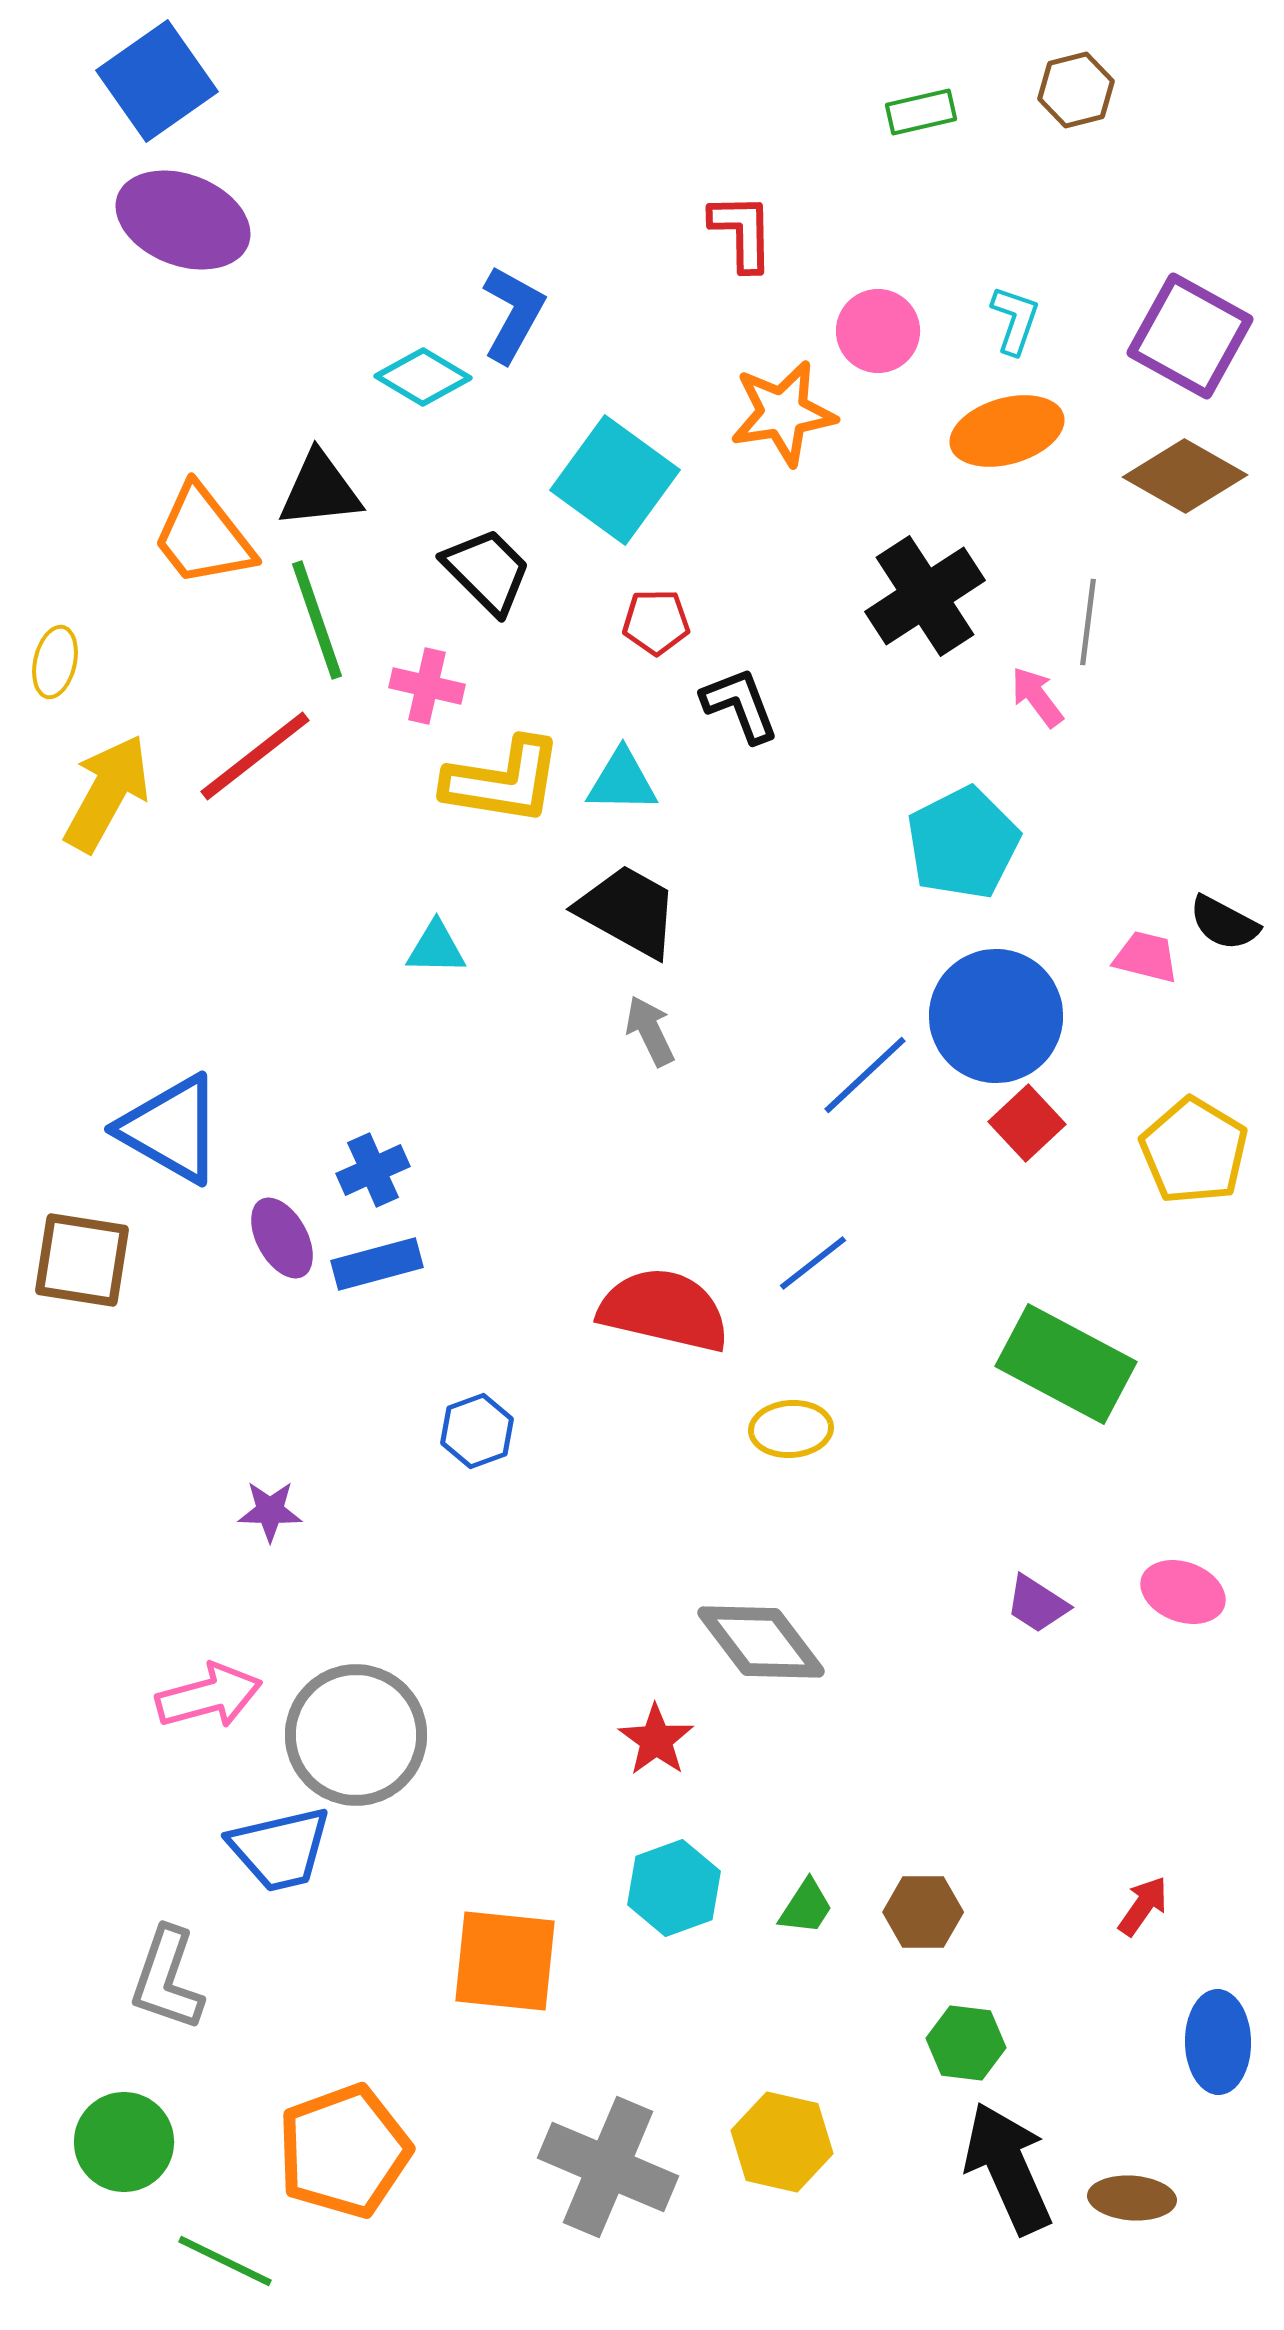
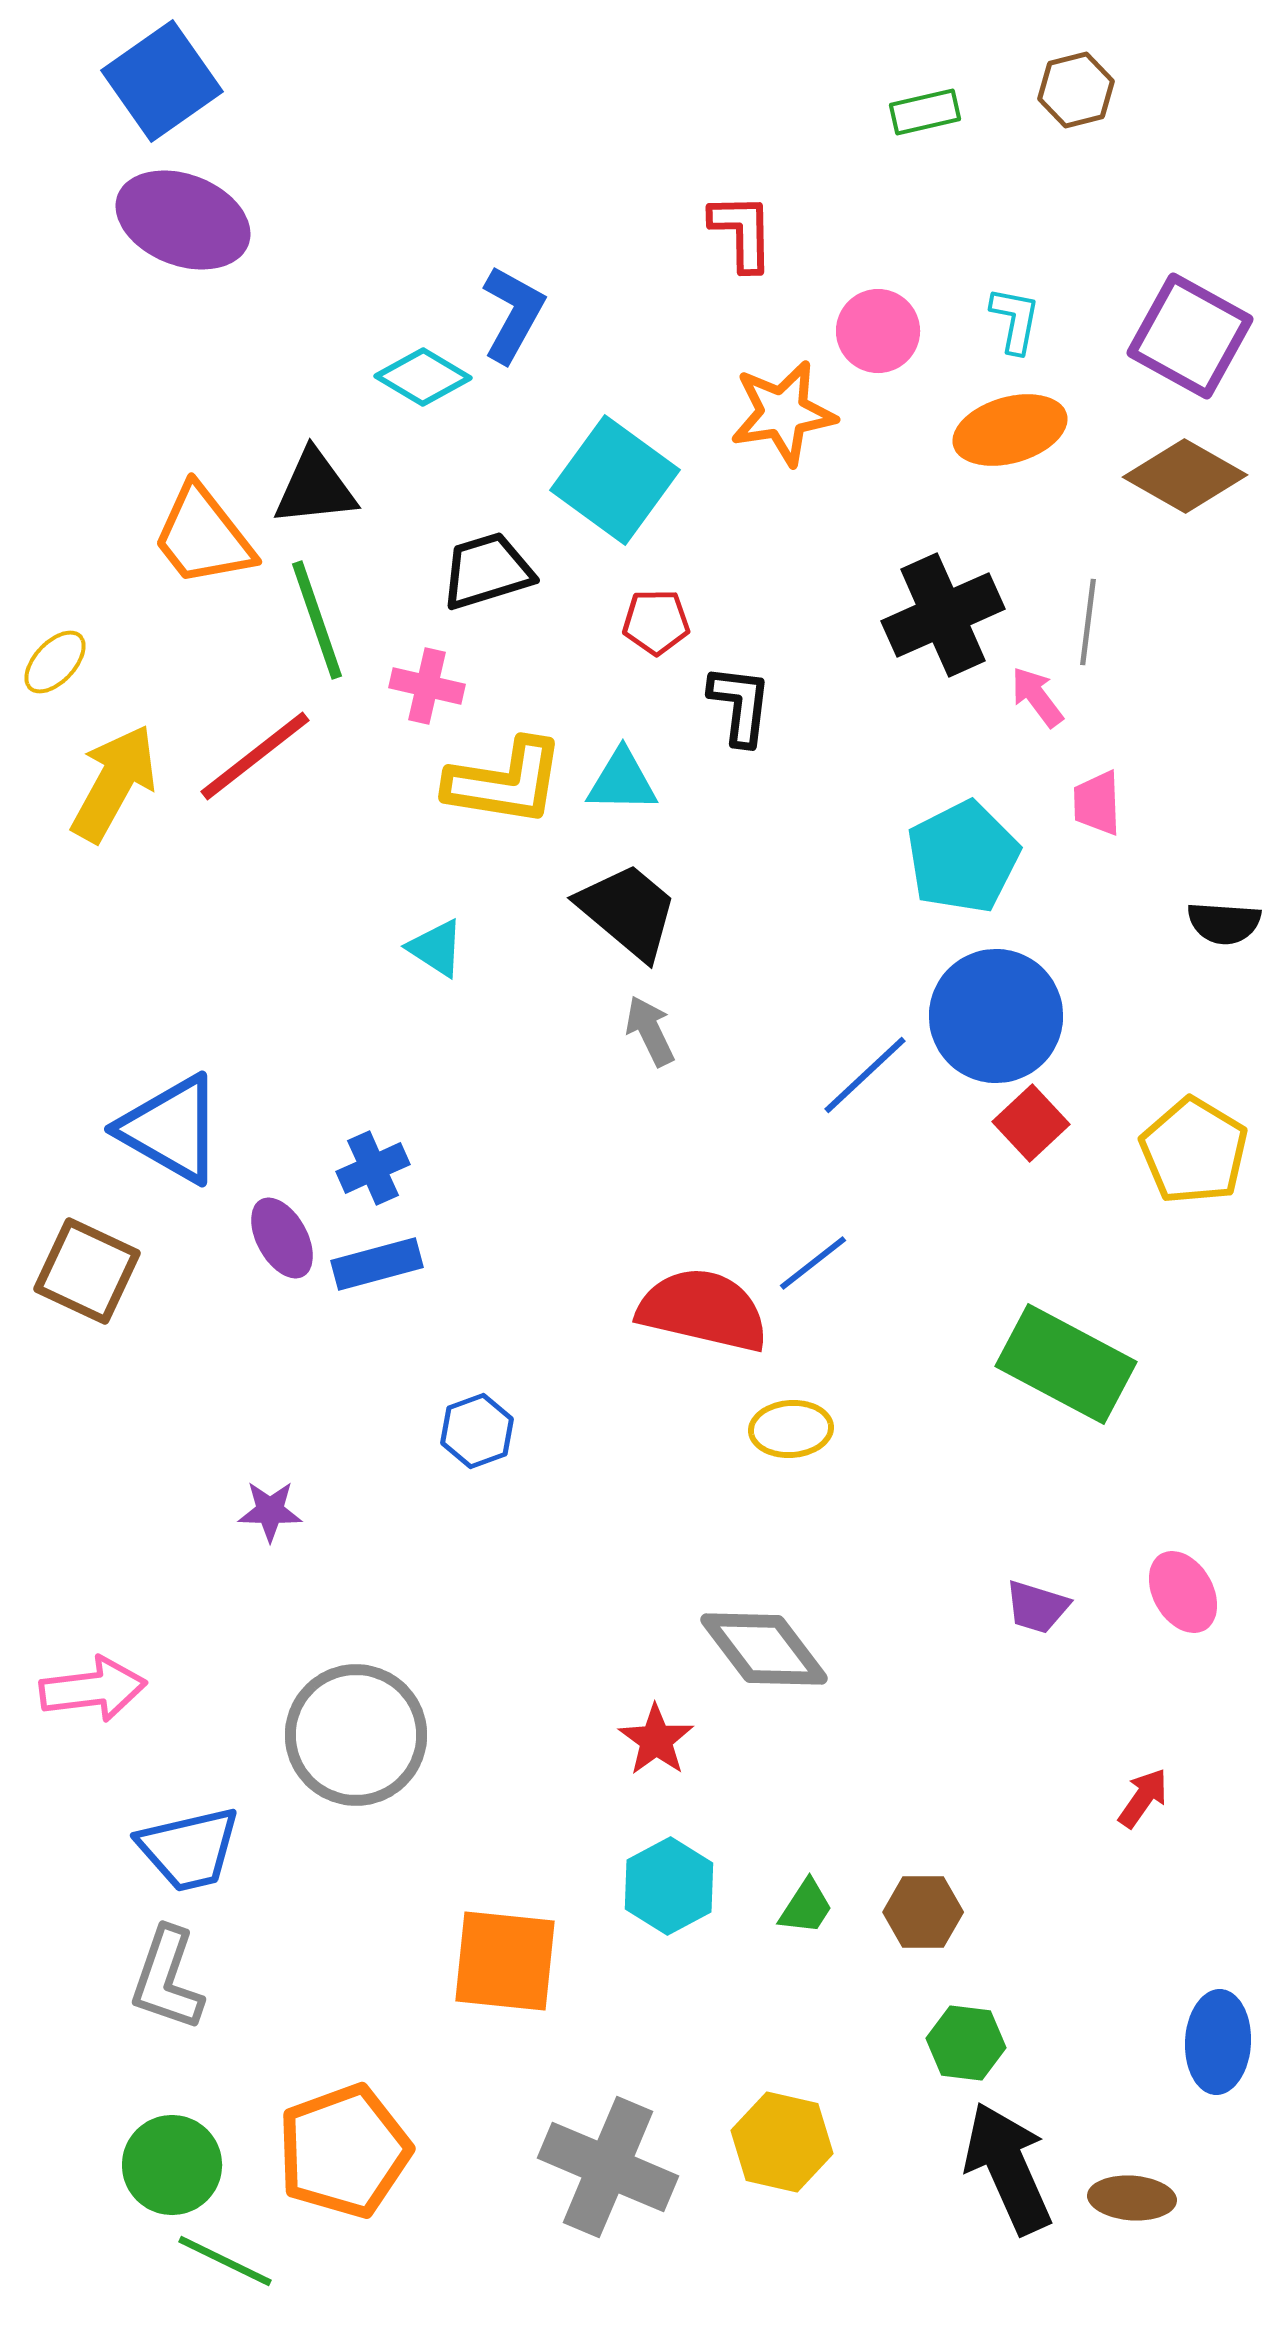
blue square at (157, 81): moved 5 px right
green rectangle at (921, 112): moved 4 px right
cyan L-shape at (1015, 320): rotated 8 degrees counterclockwise
orange ellipse at (1007, 431): moved 3 px right, 1 px up
black triangle at (320, 490): moved 5 px left, 2 px up
black trapezoid at (487, 571): rotated 62 degrees counterclockwise
black cross at (925, 596): moved 18 px right, 19 px down; rotated 9 degrees clockwise
yellow ellipse at (55, 662): rotated 30 degrees clockwise
black L-shape at (740, 705): rotated 28 degrees clockwise
yellow L-shape at (503, 781): moved 2 px right, 1 px down
yellow arrow at (107, 793): moved 7 px right, 10 px up
cyan pentagon at (963, 843): moved 14 px down
black trapezoid at (628, 911): rotated 11 degrees clockwise
black semicircle at (1224, 923): rotated 24 degrees counterclockwise
cyan triangle at (436, 948): rotated 32 degrees clockwise
pink trapezoid at (1146, 957): moved 49 px left, 154 px up; rotated 106 degrees counterclockwise
red square at (1027, 1123): moved 4 px right
blue cross at (373, 1170): moved 2 px up
brown square at (82, 1260): moved 5 px right, 11 px down; rotated 16 degrees clockwise
red semicircle at (664, 1310): moved 39 px right
pink ellipse at (1183, 1592): rotated 40 degrees clockwise
purple trapezoid at (1037, 1604): moved 3 px down; rotated 16 degrees counterclockwise
gray diamond at (761, 1642): moved 3 px right, 7 px down
pink arrow at (209, 1696): moved 116 px left, 7 px up; rotated 8 degrees clockwise
blue trapezoid at (280, 1849): moved 91 px left
cyan hexagon at (674, 1888): moved 5 px left, 2 px up; rotated 8 degrees counterclockwise
red arrow at (1143, 1906): moved 108 px up
blue ellipse at (1218, 2042): rotated 4 degrees clockwise
green circle at (124, 2142): moved 48 px right, 23 px down
